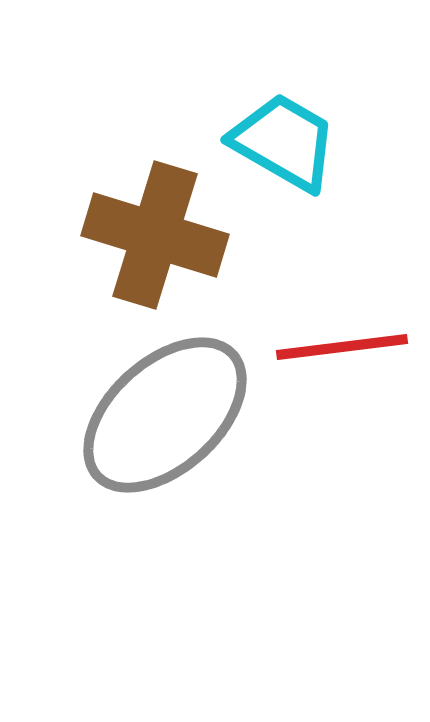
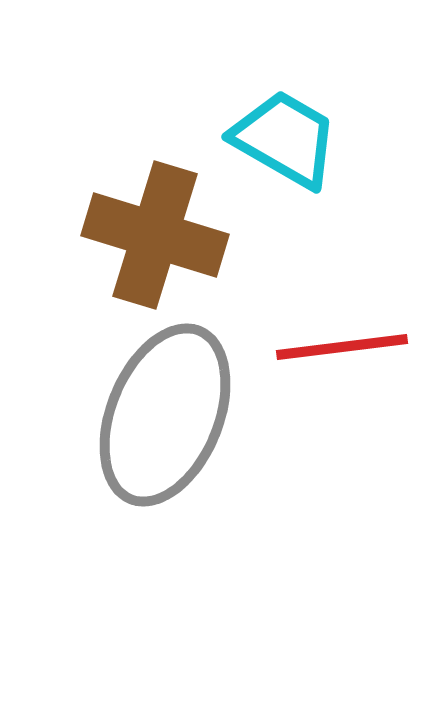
cyan trapezoid: moved 1 px right, 3 px up
gray ellipse: rotated 26 degrees counterclockwise
